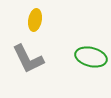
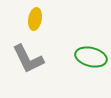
yellow ellipse: moved 1 px up
